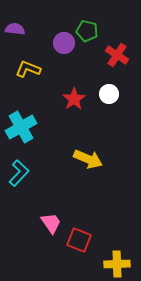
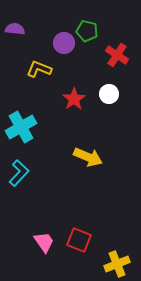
yellow L-shape: moved 11 px right
yellow arrow: moved 2 px up
pink trapezoid: moved 7 px left, 19 px down
yellow cross: rotated 20 degrees counterclockwise
